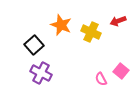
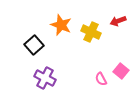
purple cross: moved 4 px right, 5 px down
